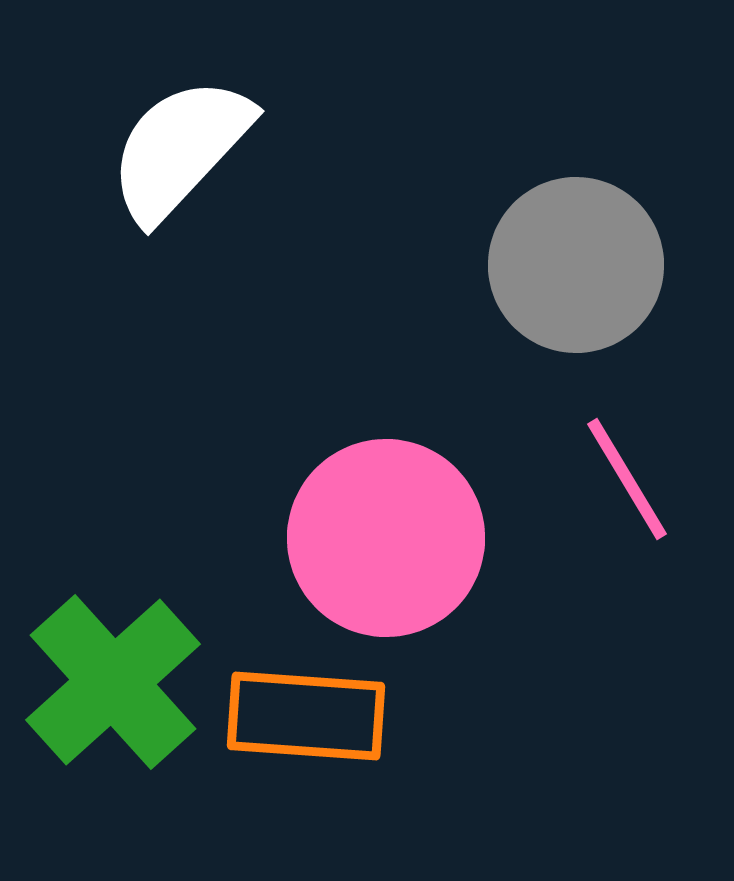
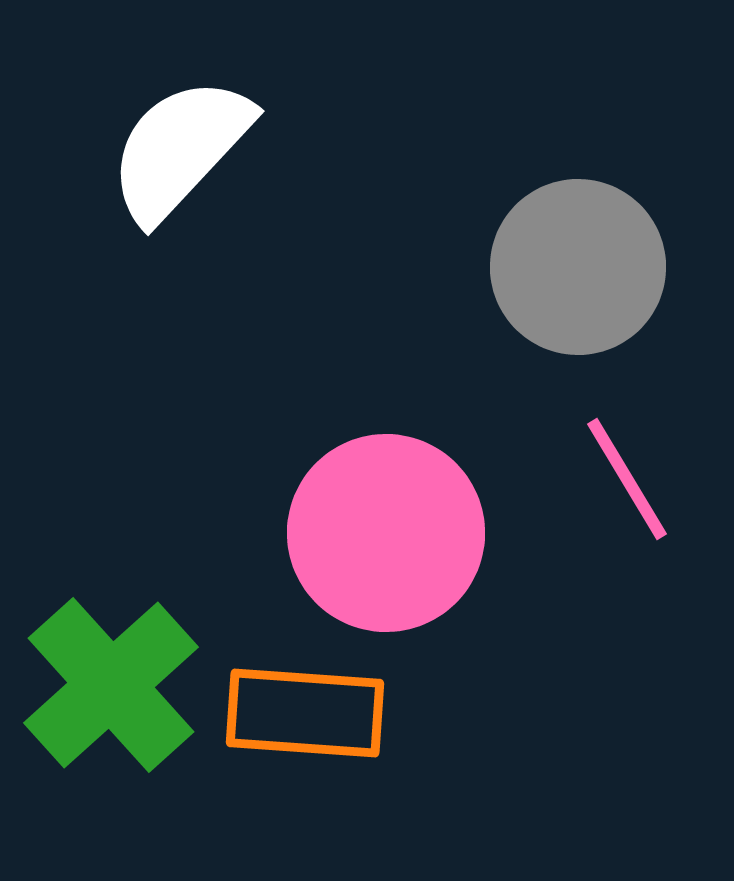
gray circle: moved 2 px right, 2 px down
pink circle: moved 5 px up
green cross: moved 2 px left, 3 px down
orange rectangle: moved 1 px left, 3 px up
